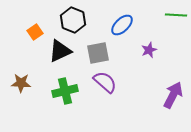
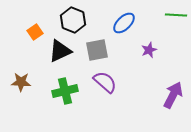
blue ellipse: moved 2 px right, 2 px up
gray square: moved 1 px left, 3 px up
brown star: moved 1 px up
